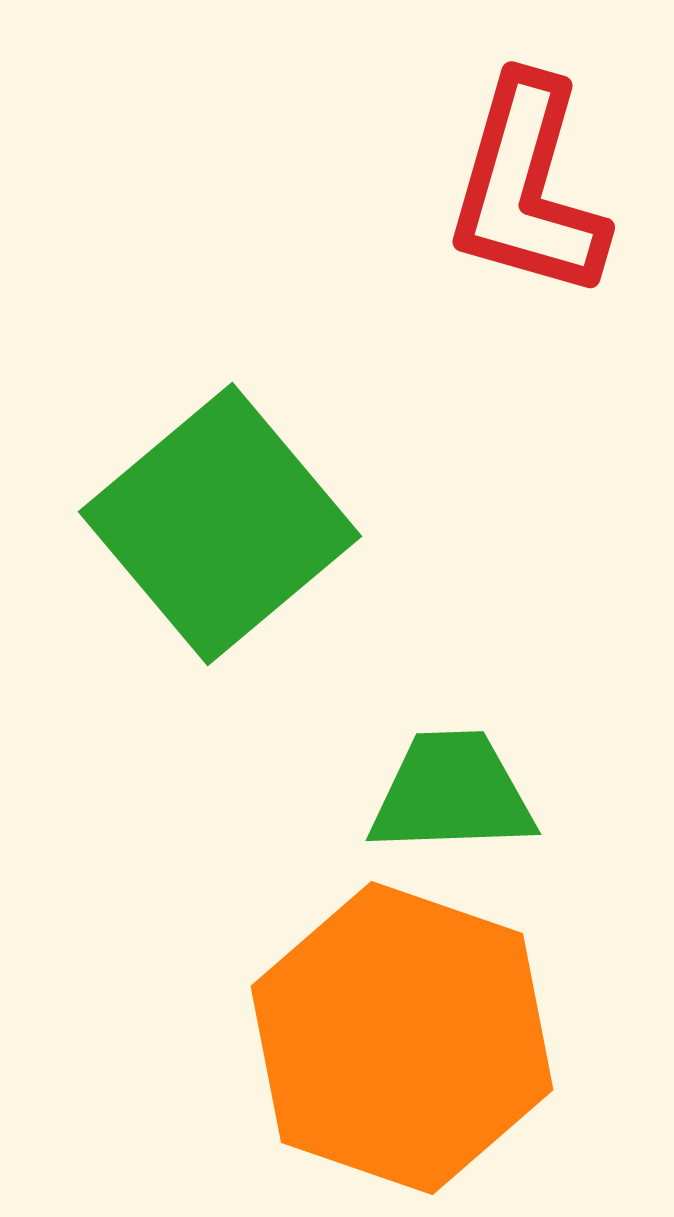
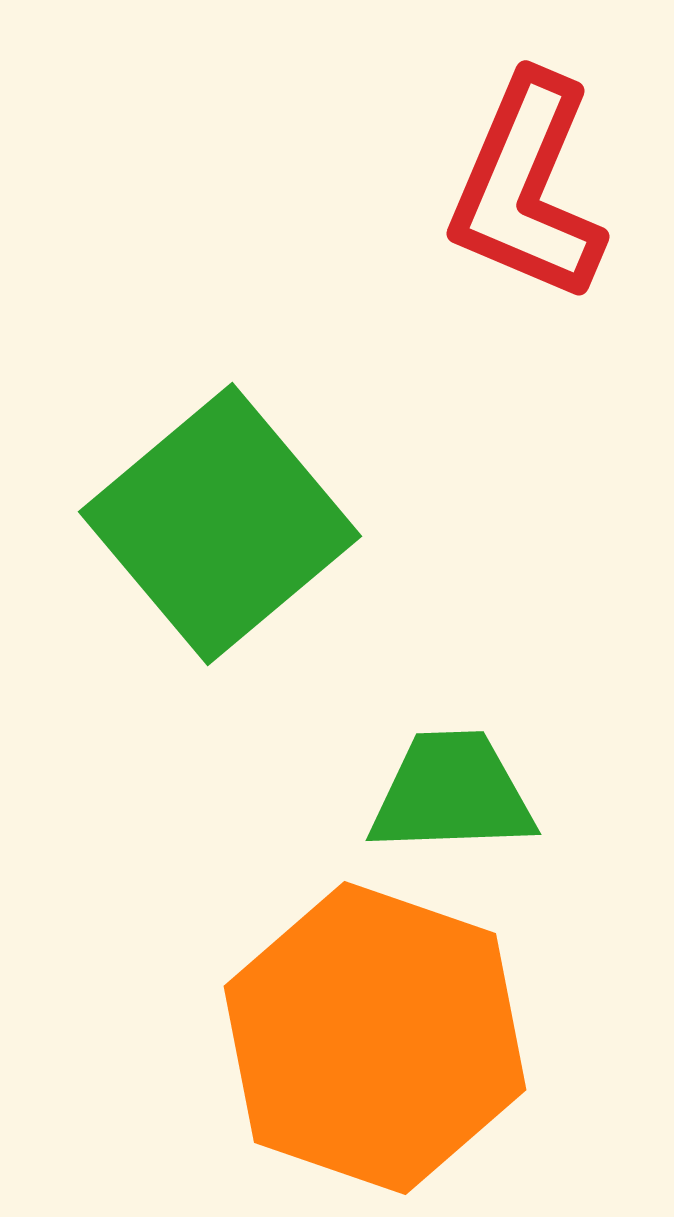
red L-shape: rotated 7 degrees clockwise
orange hexagon: moved 27 px left
